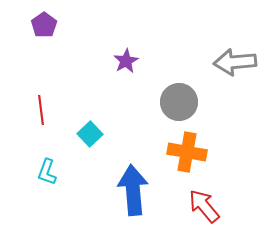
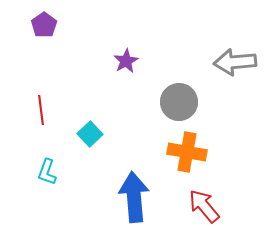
blue arrow: moved 1 px right, 7 px down
